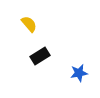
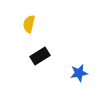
yellow semicircle: rotated 126 degrees counterclockwise
